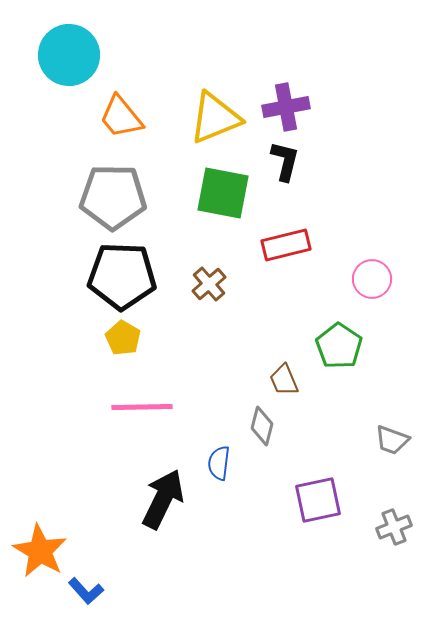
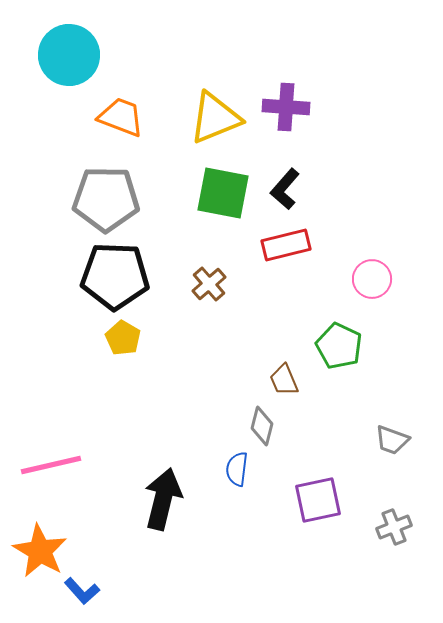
purple cross: rotated 15 degrees clockwise
orange trapezoid: rotated 150 degrees clockwise
black L-shape: moved 28 px down; rotated 153 degrees counterclockwise
gray pentagon: moved 7 px left, 2 px down
black pentagon: moved 7 px left
green pentagon: rotated 9 degrees counterclockwise
pink line: moved 91 px left, 58 px down; rotated 12 degrees counterclockwise
blue semicircle: moved 18 px right, 6 px down
black arrow: rotated 12 degrees counterclockwise
blue L-shape: moved 4 px left
